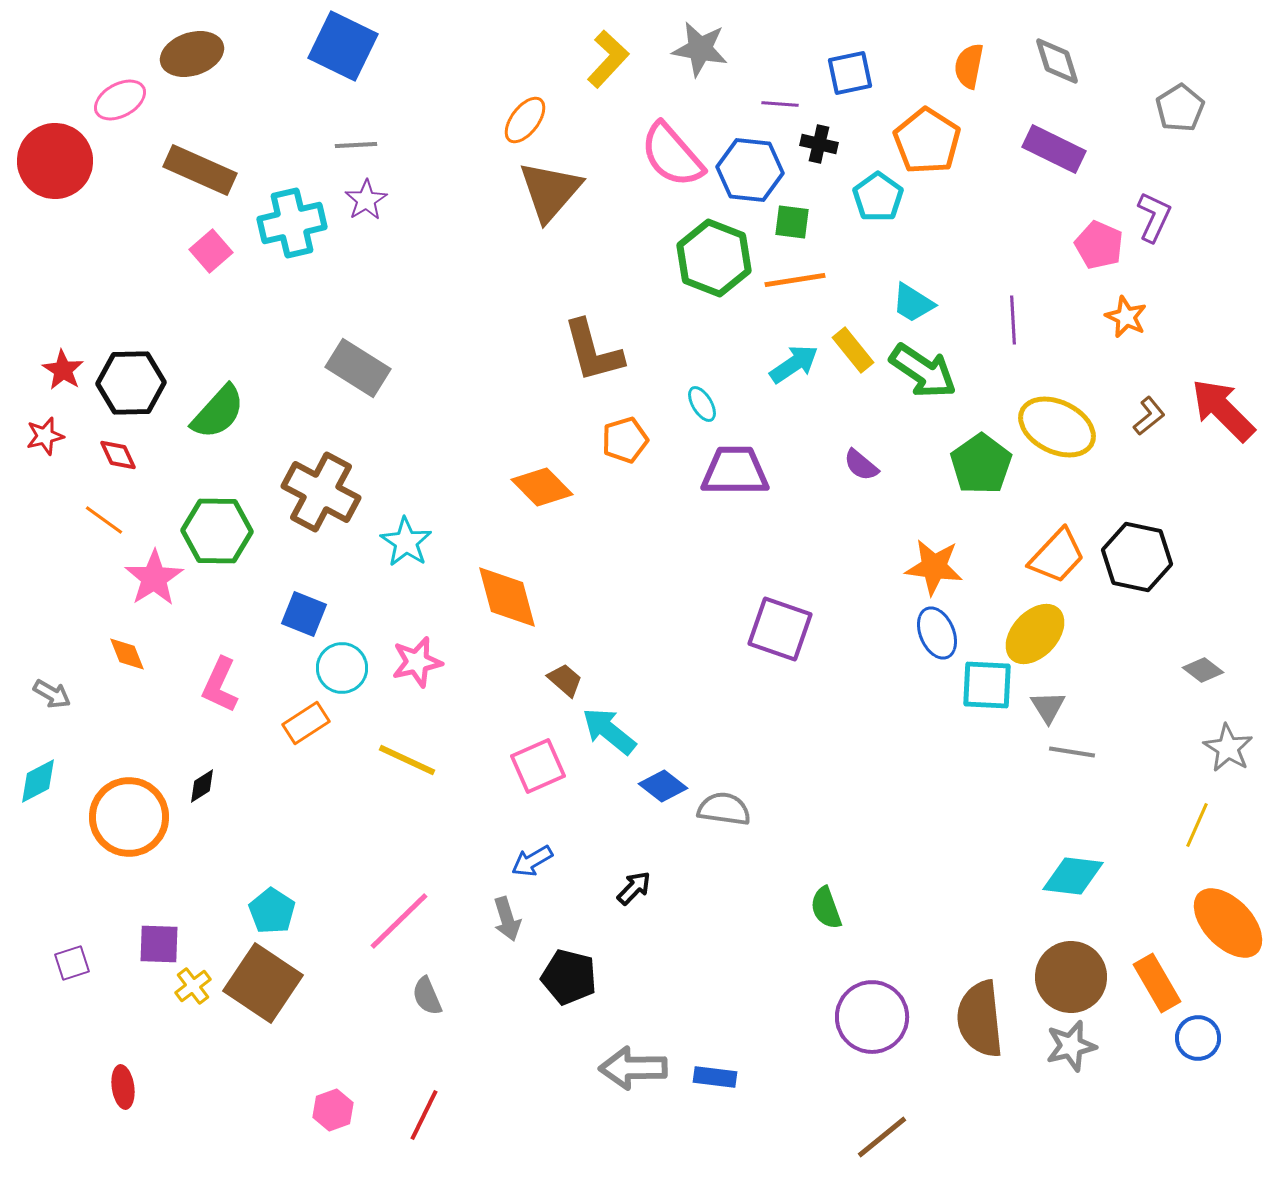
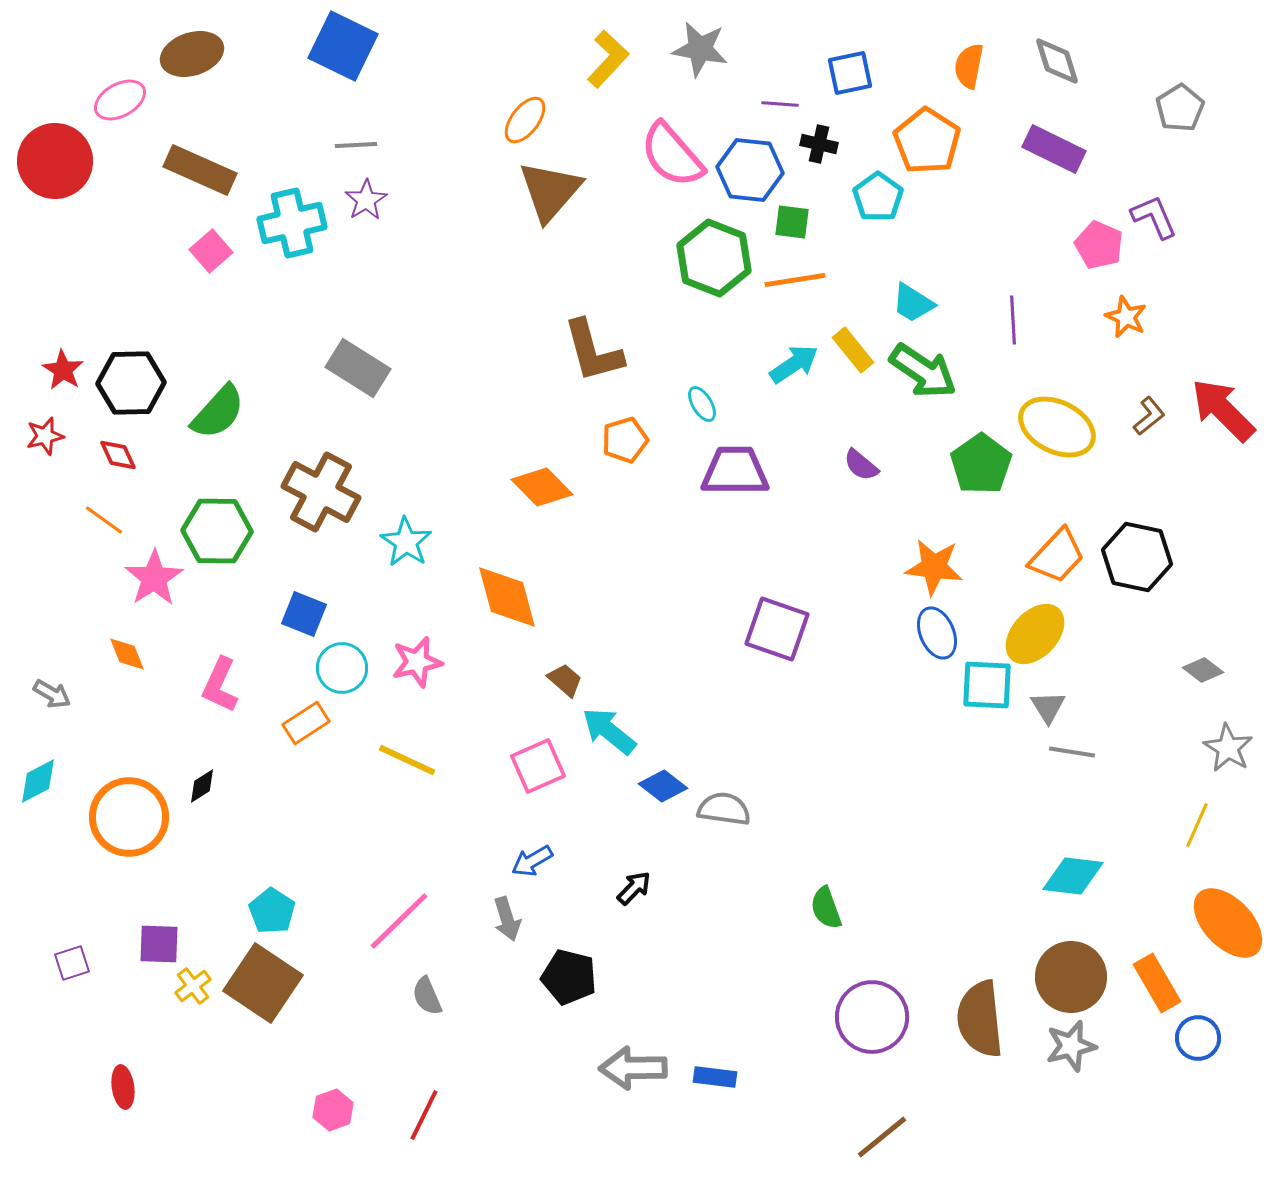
purple L-shape at (1154, 217): rotated 48 degrees counterclockwise
purple square at (780, 629): moved 3 px left
